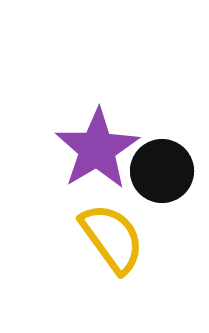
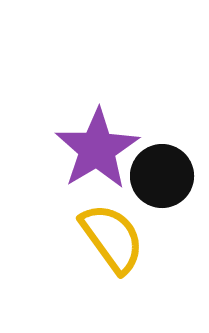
black circle: moved 5 px down
